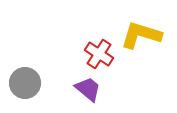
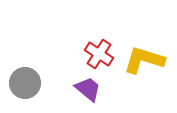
yellow L-shape: moved 3 px right, 25 px down
